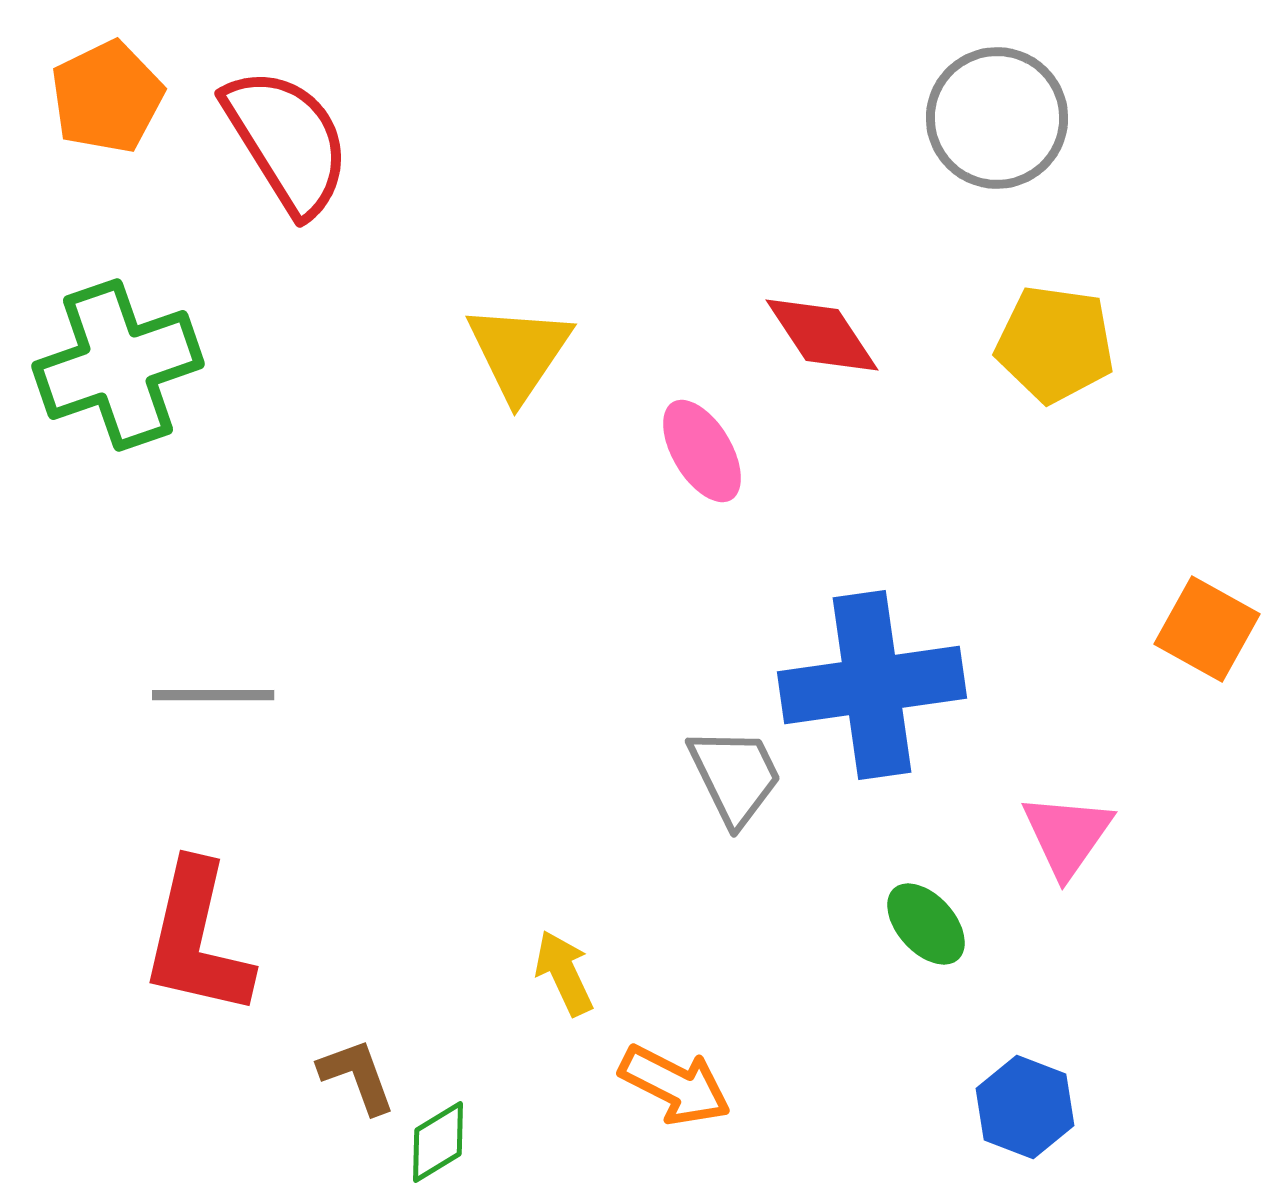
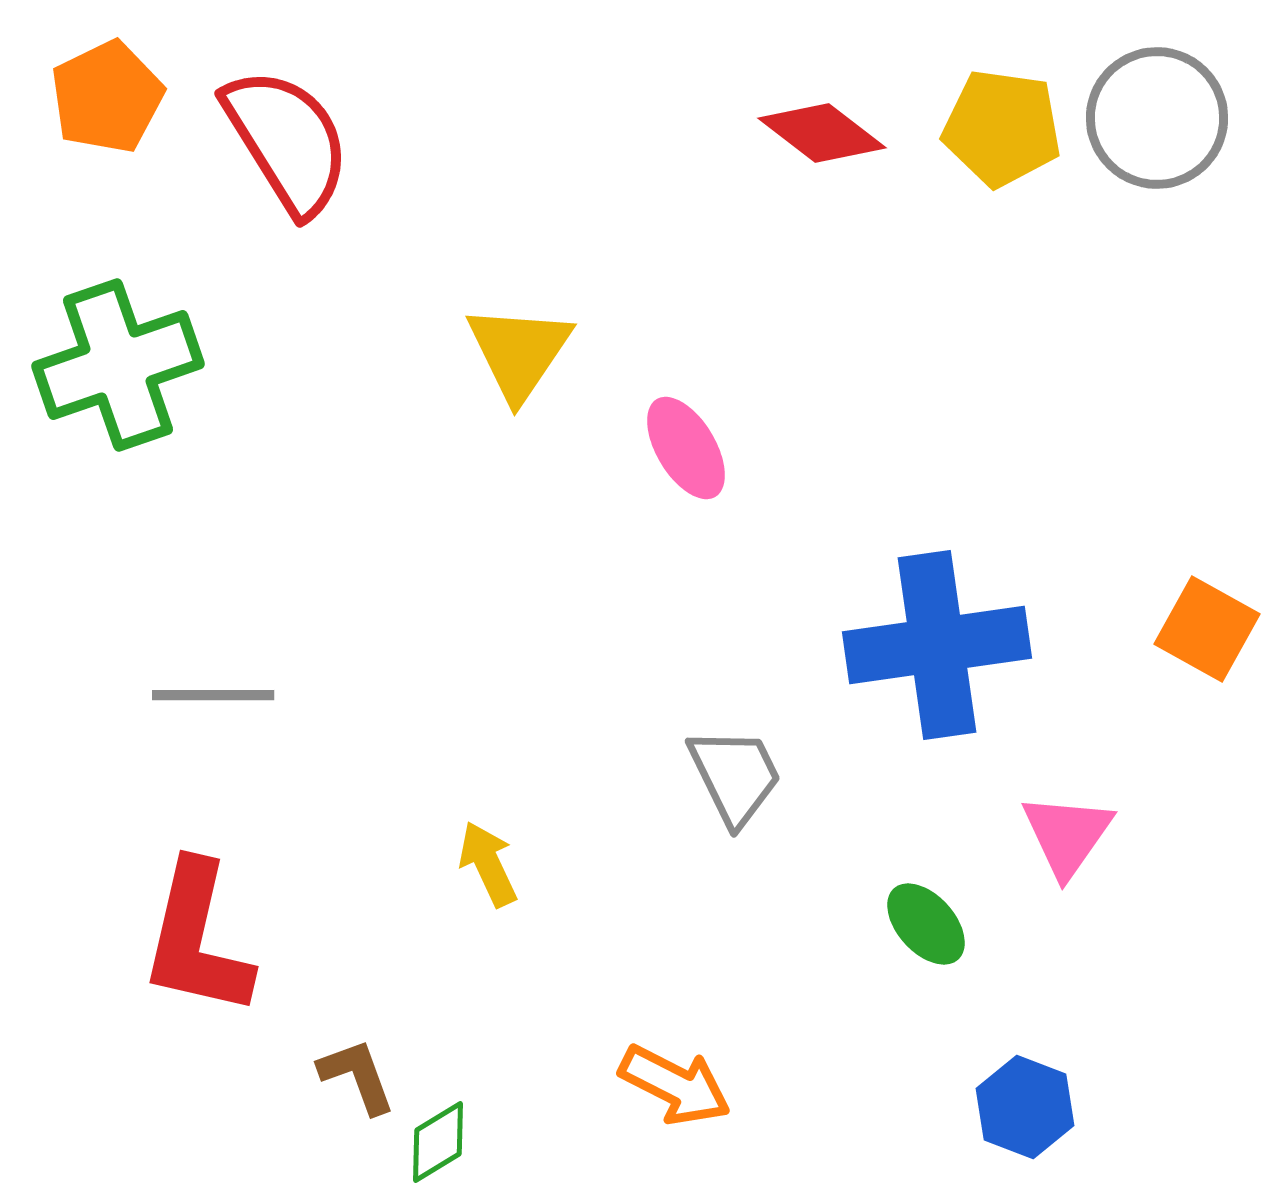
gray circle: moved 160 px right
red diamond: moved 202 px up; rotated 19 degrees counterclockwise
yellow pentagon: moved 53 px left, 216 px up
pink ellipse: moved 16 px left, 3 px up
blue cross: moved 65 px right, 40 px up
yellow arrow: moved 76 px left, 109 px up
